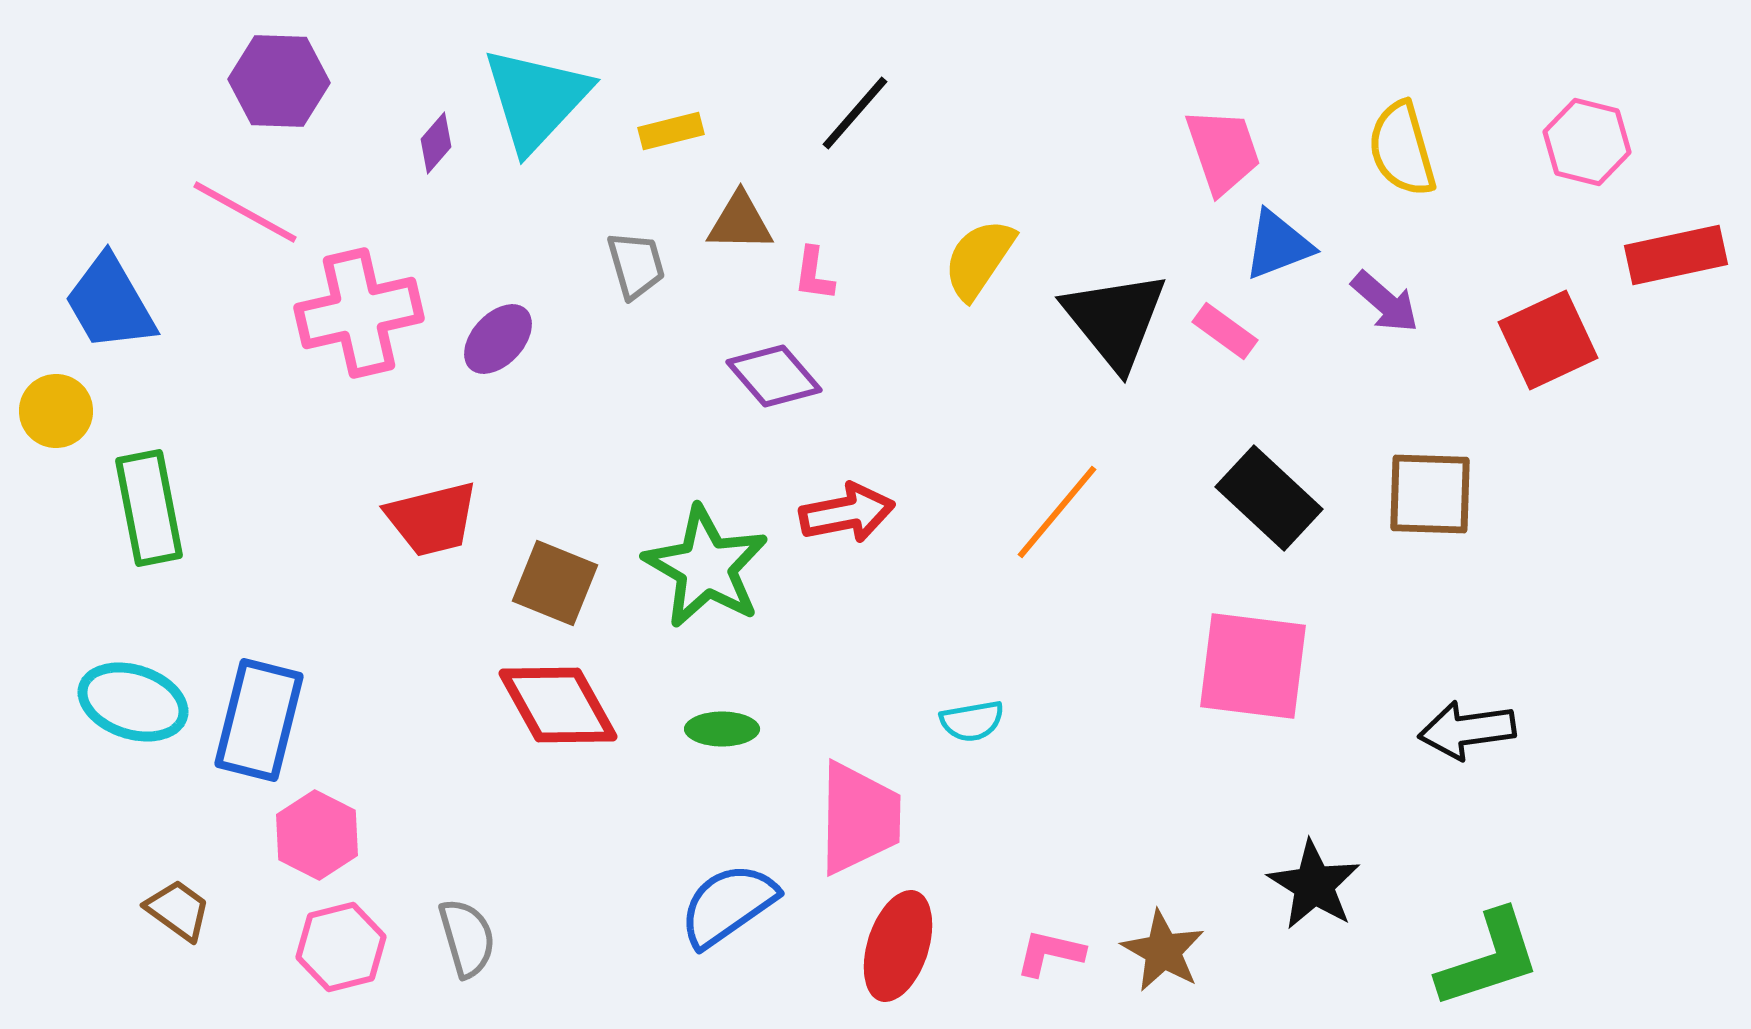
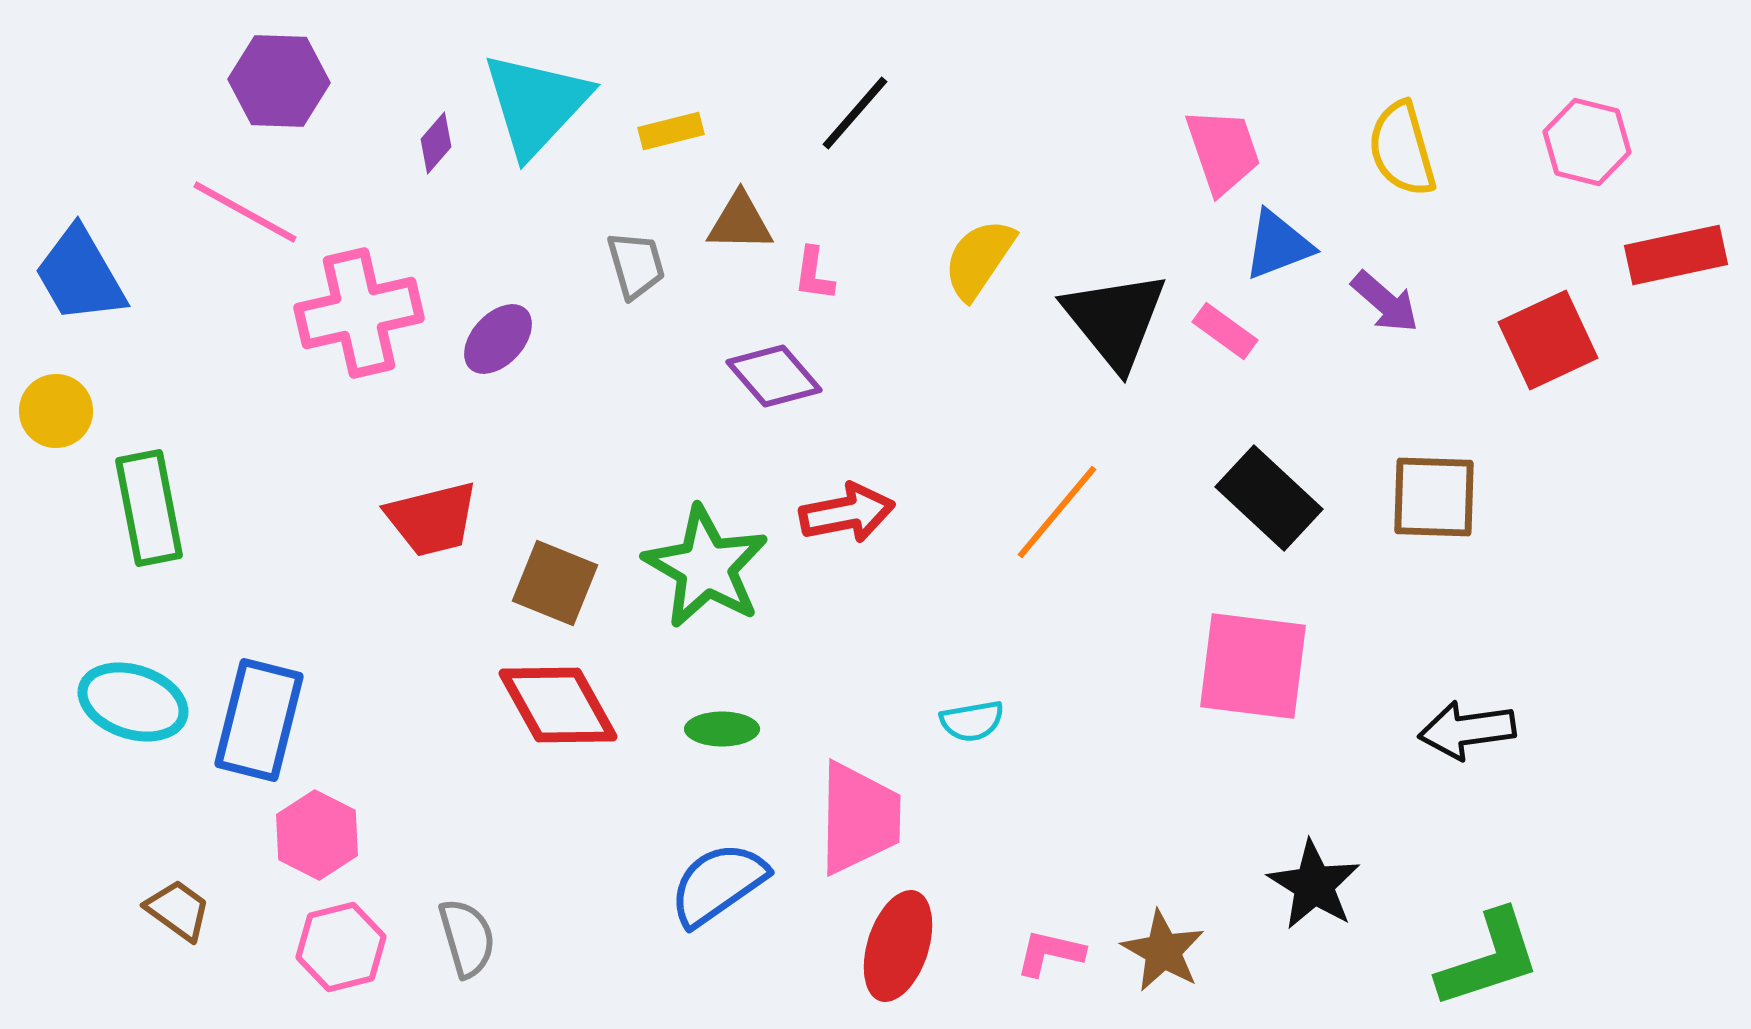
cyan triangle at (536, 99): moved 5 px down
blue trapezoid at (110, 303): moved 30 px left, 28 px up
brown square at (1430, 494): moved 4 px right, 3 px down
blue semicircle at (728, 905): moved 10 px left, 21 px up
